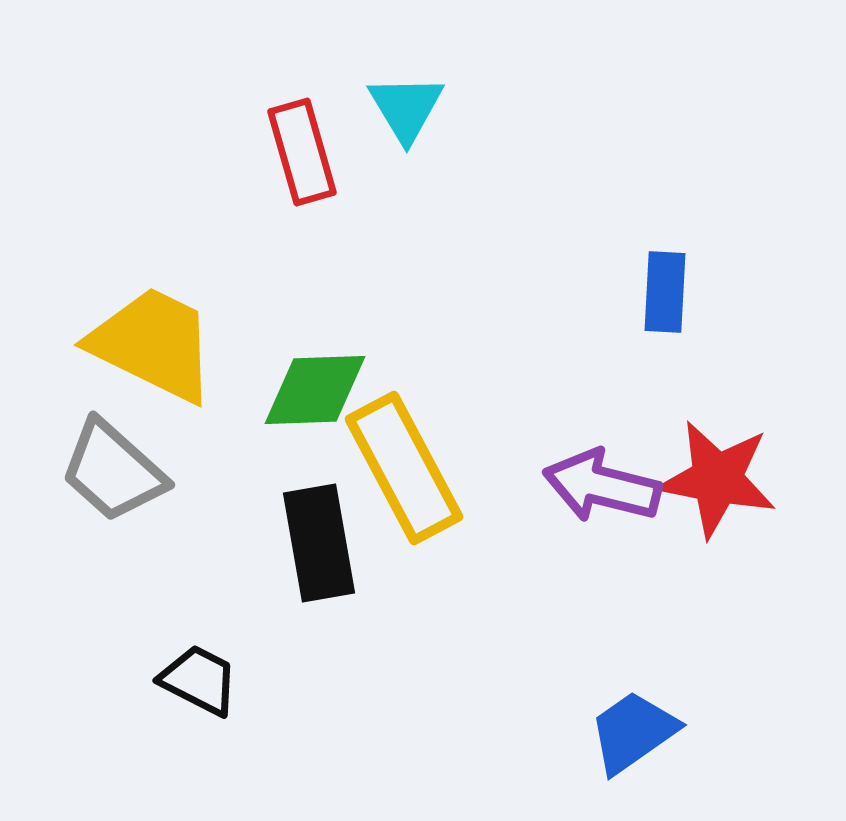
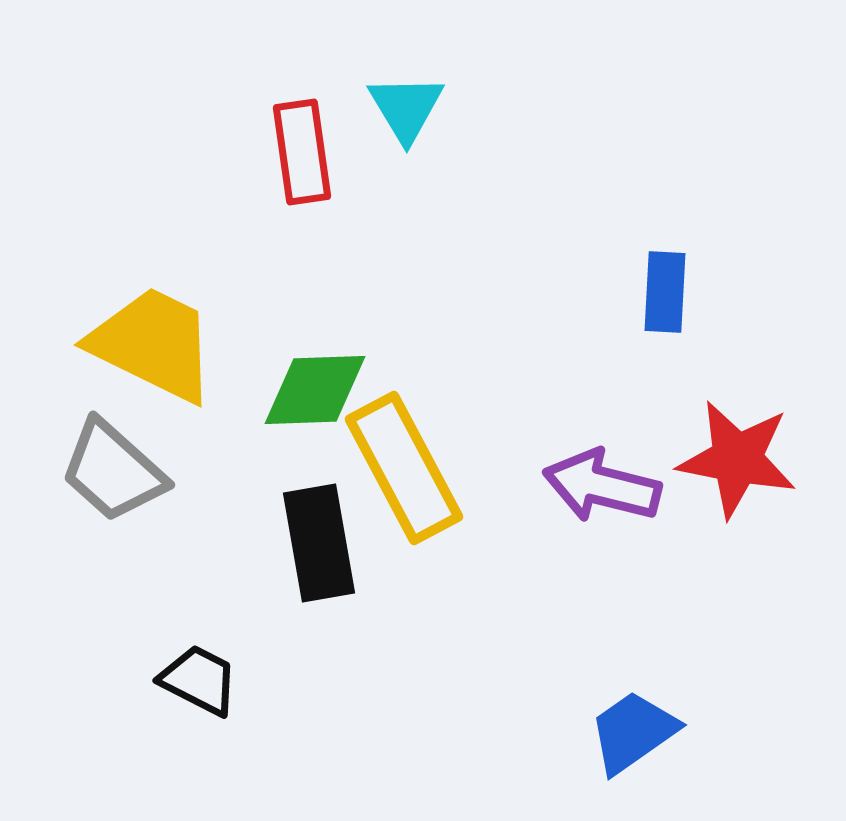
red rectangle: rotated 8 degrees clockwise
red star: moved 20 px right, 20 px up
